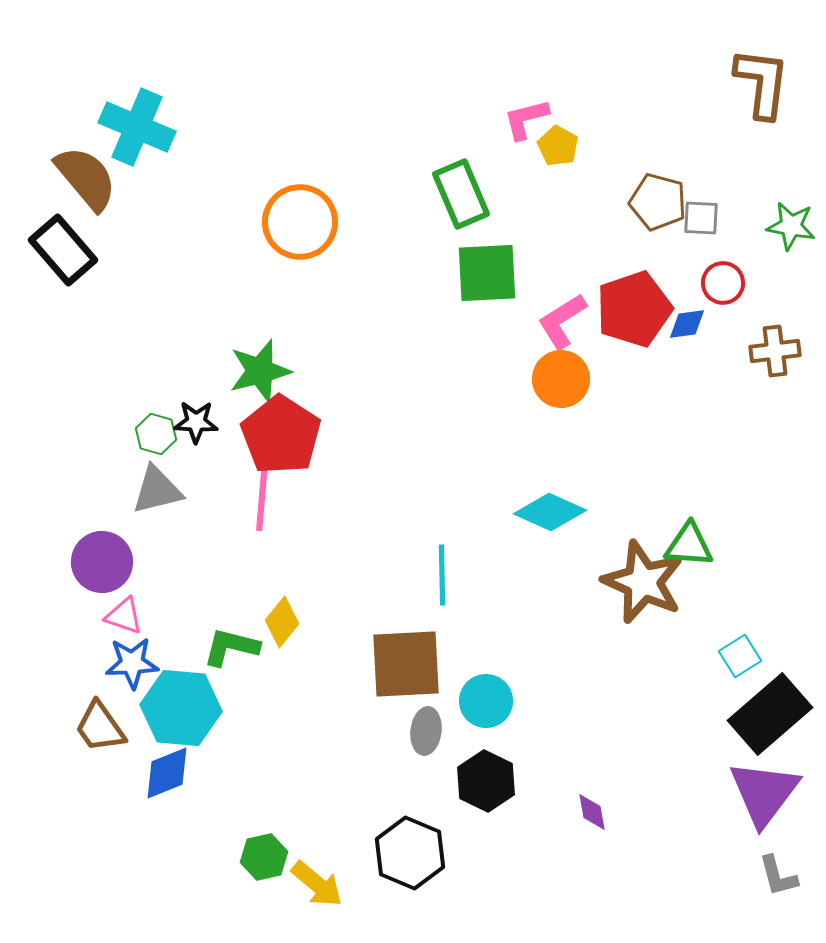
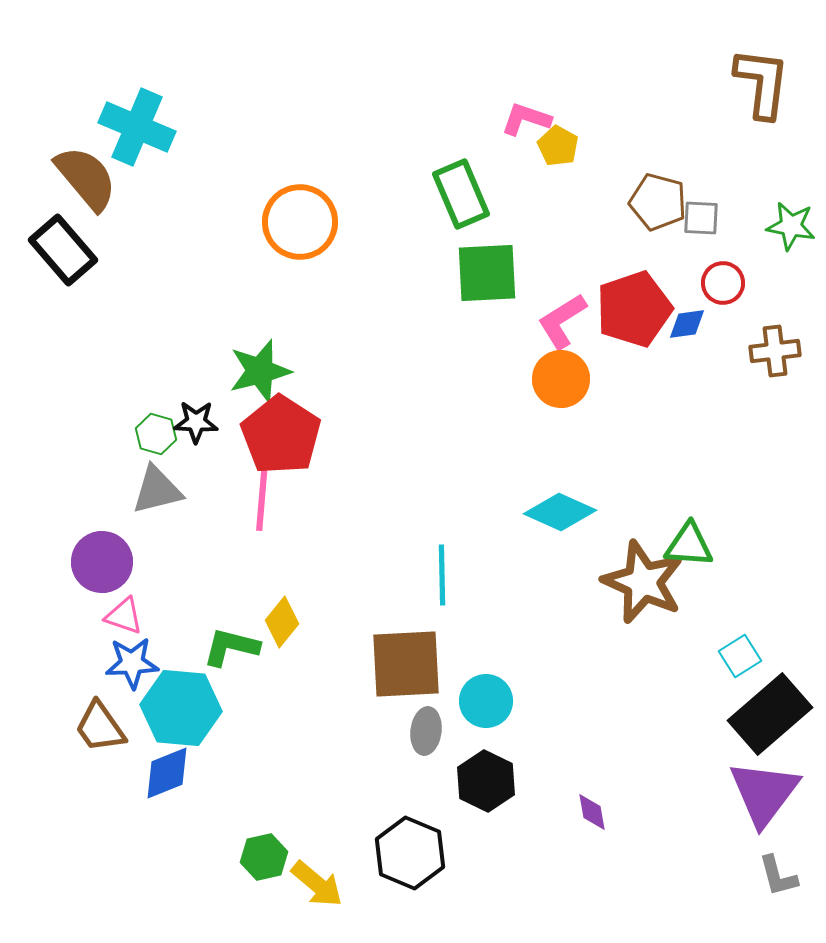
pink L-shape at (526, 119): rotated 33 degrees clockwise
cyan diamond at (550, 512): moved 10 px right
